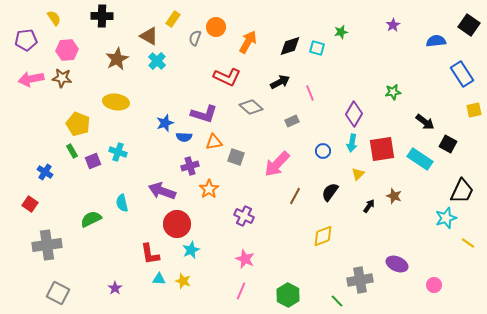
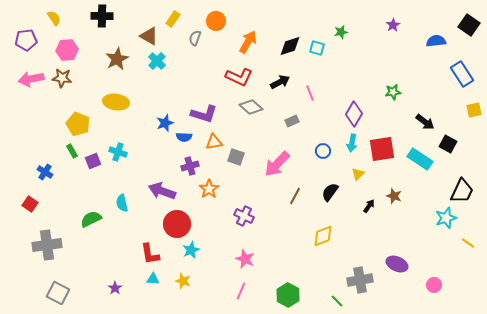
orange circle at (216, 27): moved 6 px up
red L-shape at (227, 77): moved 12 px right
cyan triangle at (159, 279): moved 6 px left
